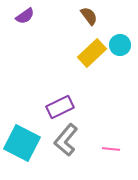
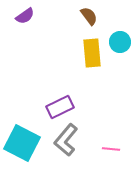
cyan circle: moved 3 px up
yellow rectangle: rotated 52 degrees counterclockwise
